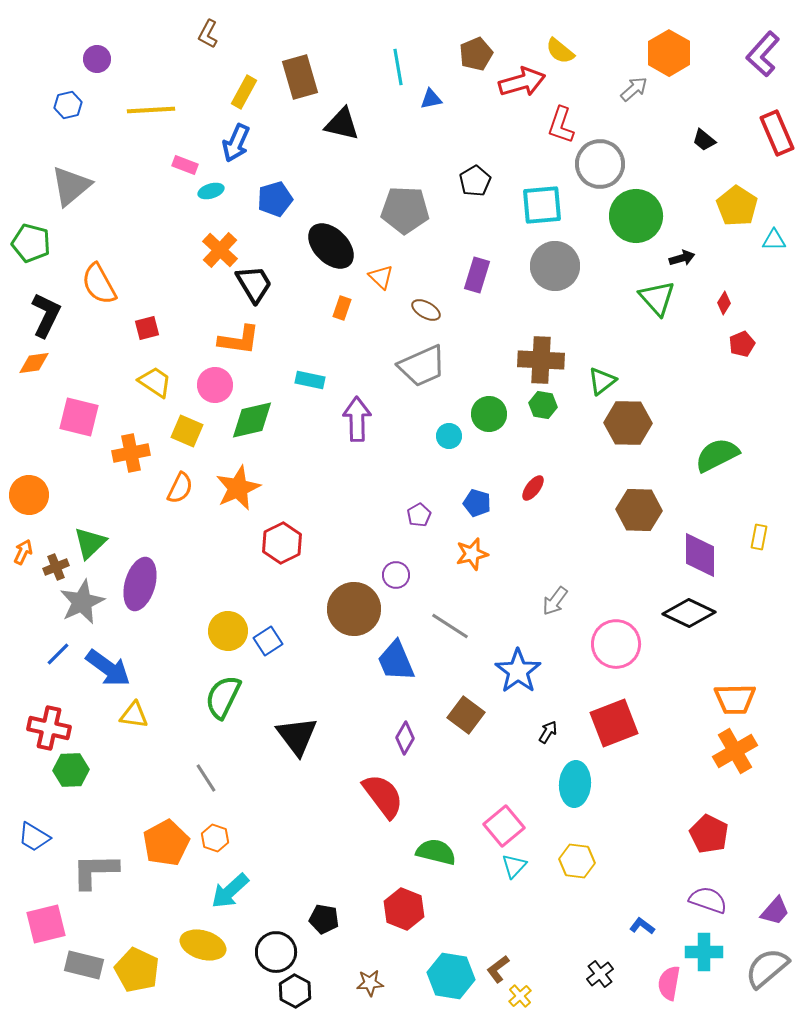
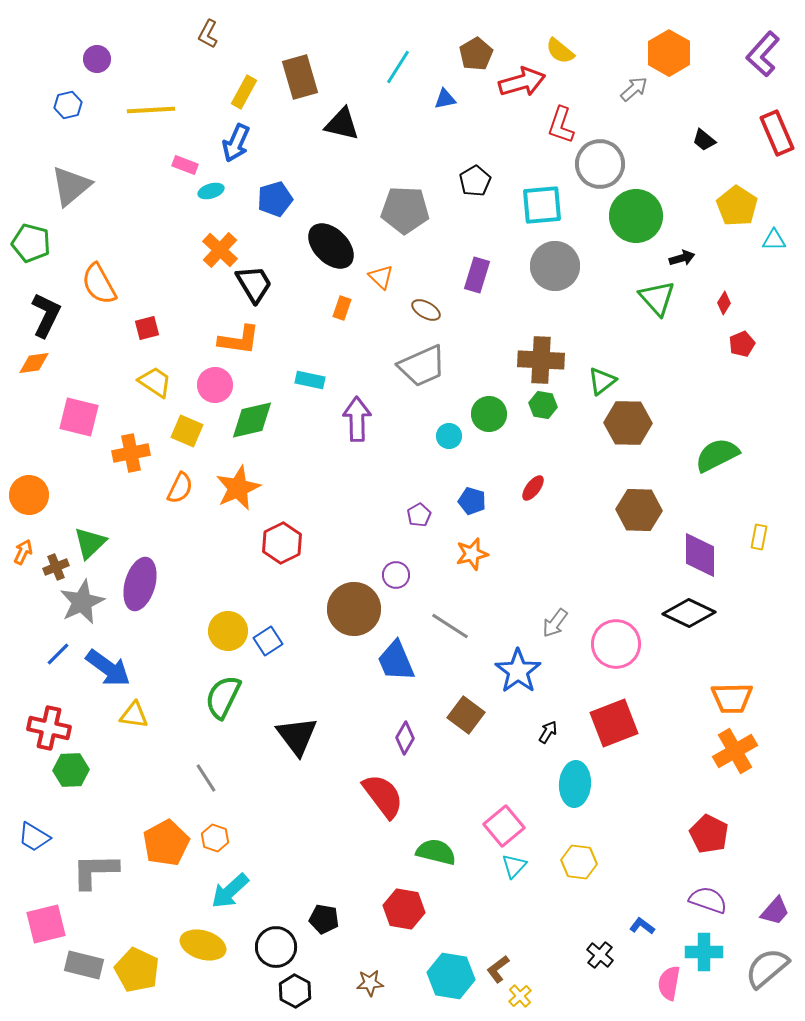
brown pentagon at (476, 54): rotated 8 degrees counterclockwise
cyan line at (398, 67): rotated 42 degrees clockwise
blue triangle at (431, 99): moved 14 px right
blue pentagon at (477, 503): moved 5 px left, 2 px up
gray arrow at (555, 601): moved 22 px down
orange trapezoid at (735, 699): moved 3 px left, 1 px up
yellow hexagon at (577, 861): moved 2 px right, 1 px down
red hexagon at (404, 909): rotated 12 degrees counterclockwise
black circle at (276, 952): moved 5 px up
black cross at (600, 974): moved 19 px up; rotated 12 degrees counterclockwise
